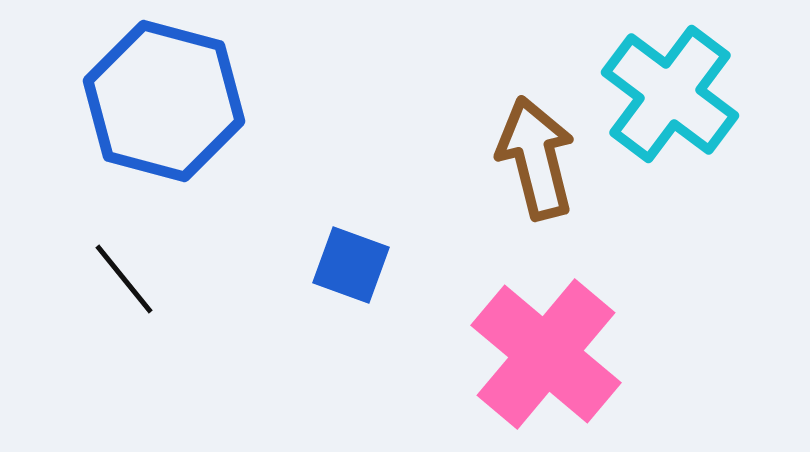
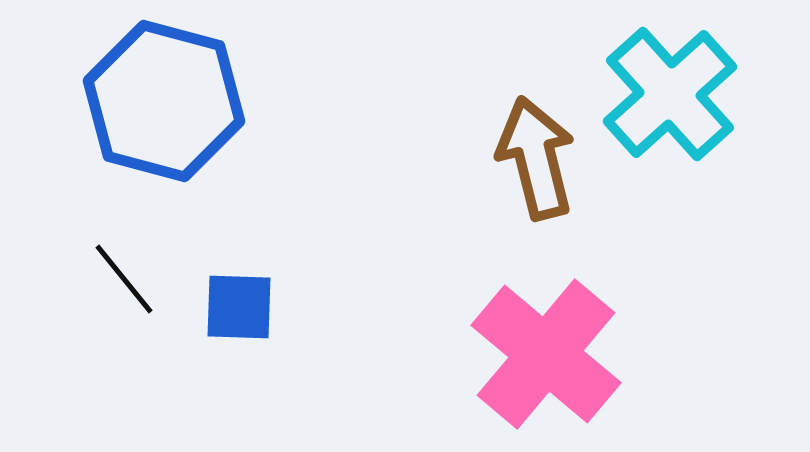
cyan cross: rotated 11 degrees clockwise
blue square: moved 112 px left, 42 px down; rotated 18 degrees counterclockwise
